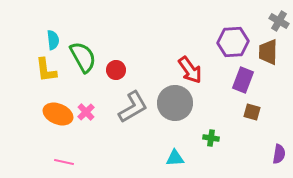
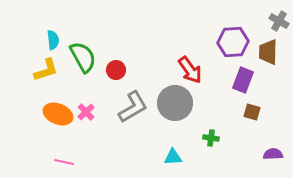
yellow L-shape: rotated 100 degrees counterclockwise
purple semicircle: moved 6 px left; rotated 102 degrees counterclockwise
cyan triangle: moved 2 px left, 1 px up
